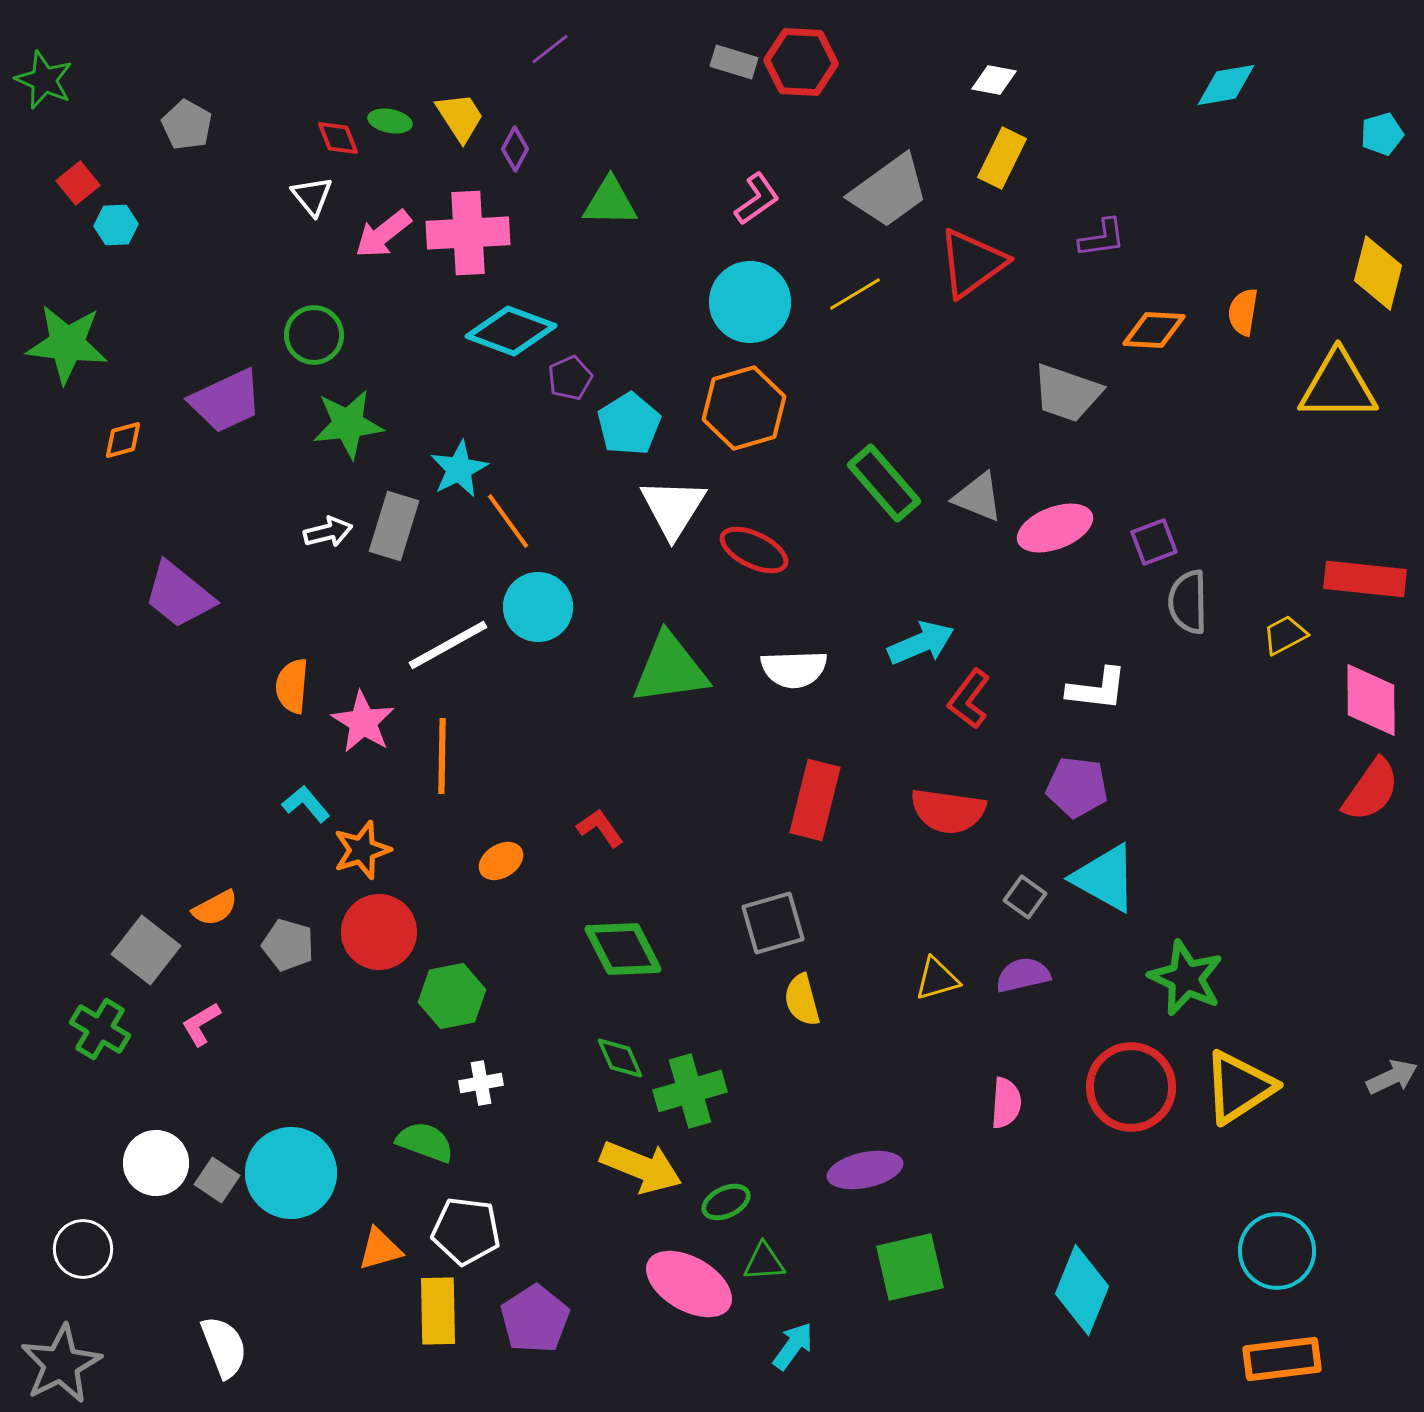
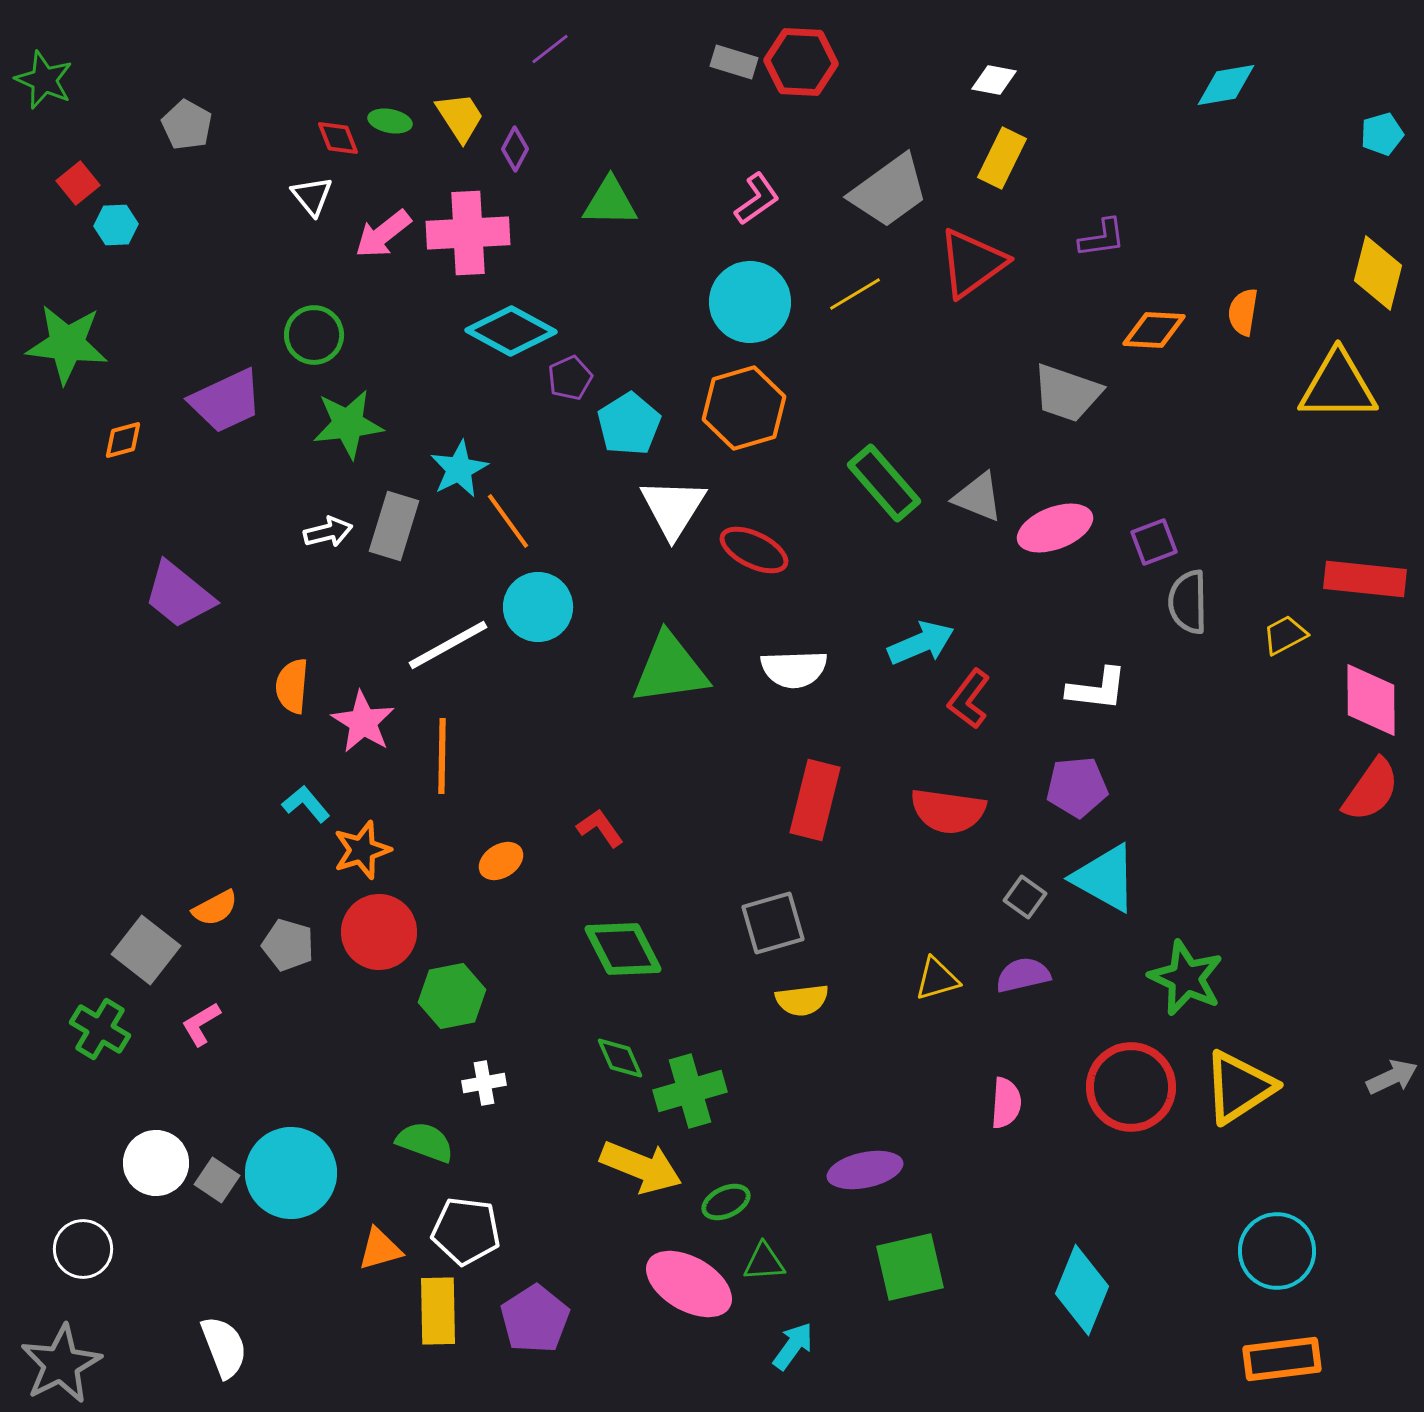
cyan diamond at (511, 331): rotated 8 degrees clockwise
purple pentagon at (1077, 787): rotated 12 degrees counterclockwise
yellow semicircle at (802, 1000): rotated 82 degrees counterclockwise
white cross at (481, 1083): moved 3 px right
